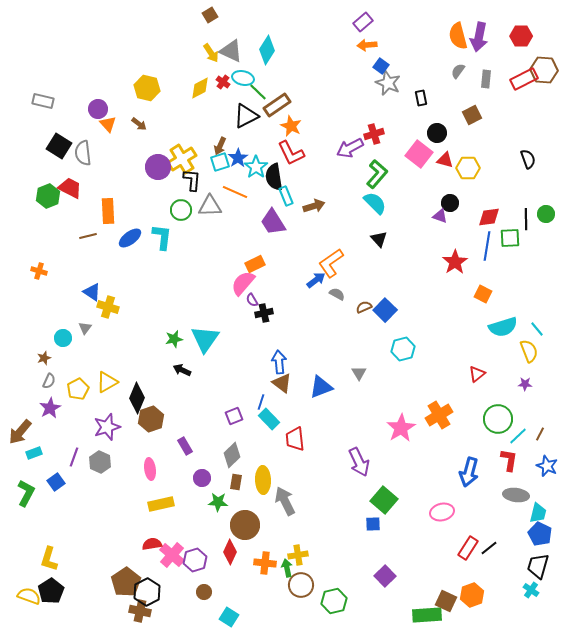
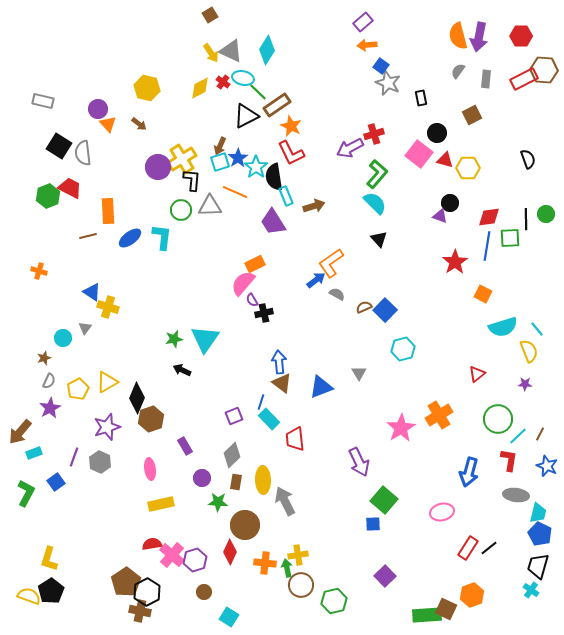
brown square at (446, 601): moved 8 px down
